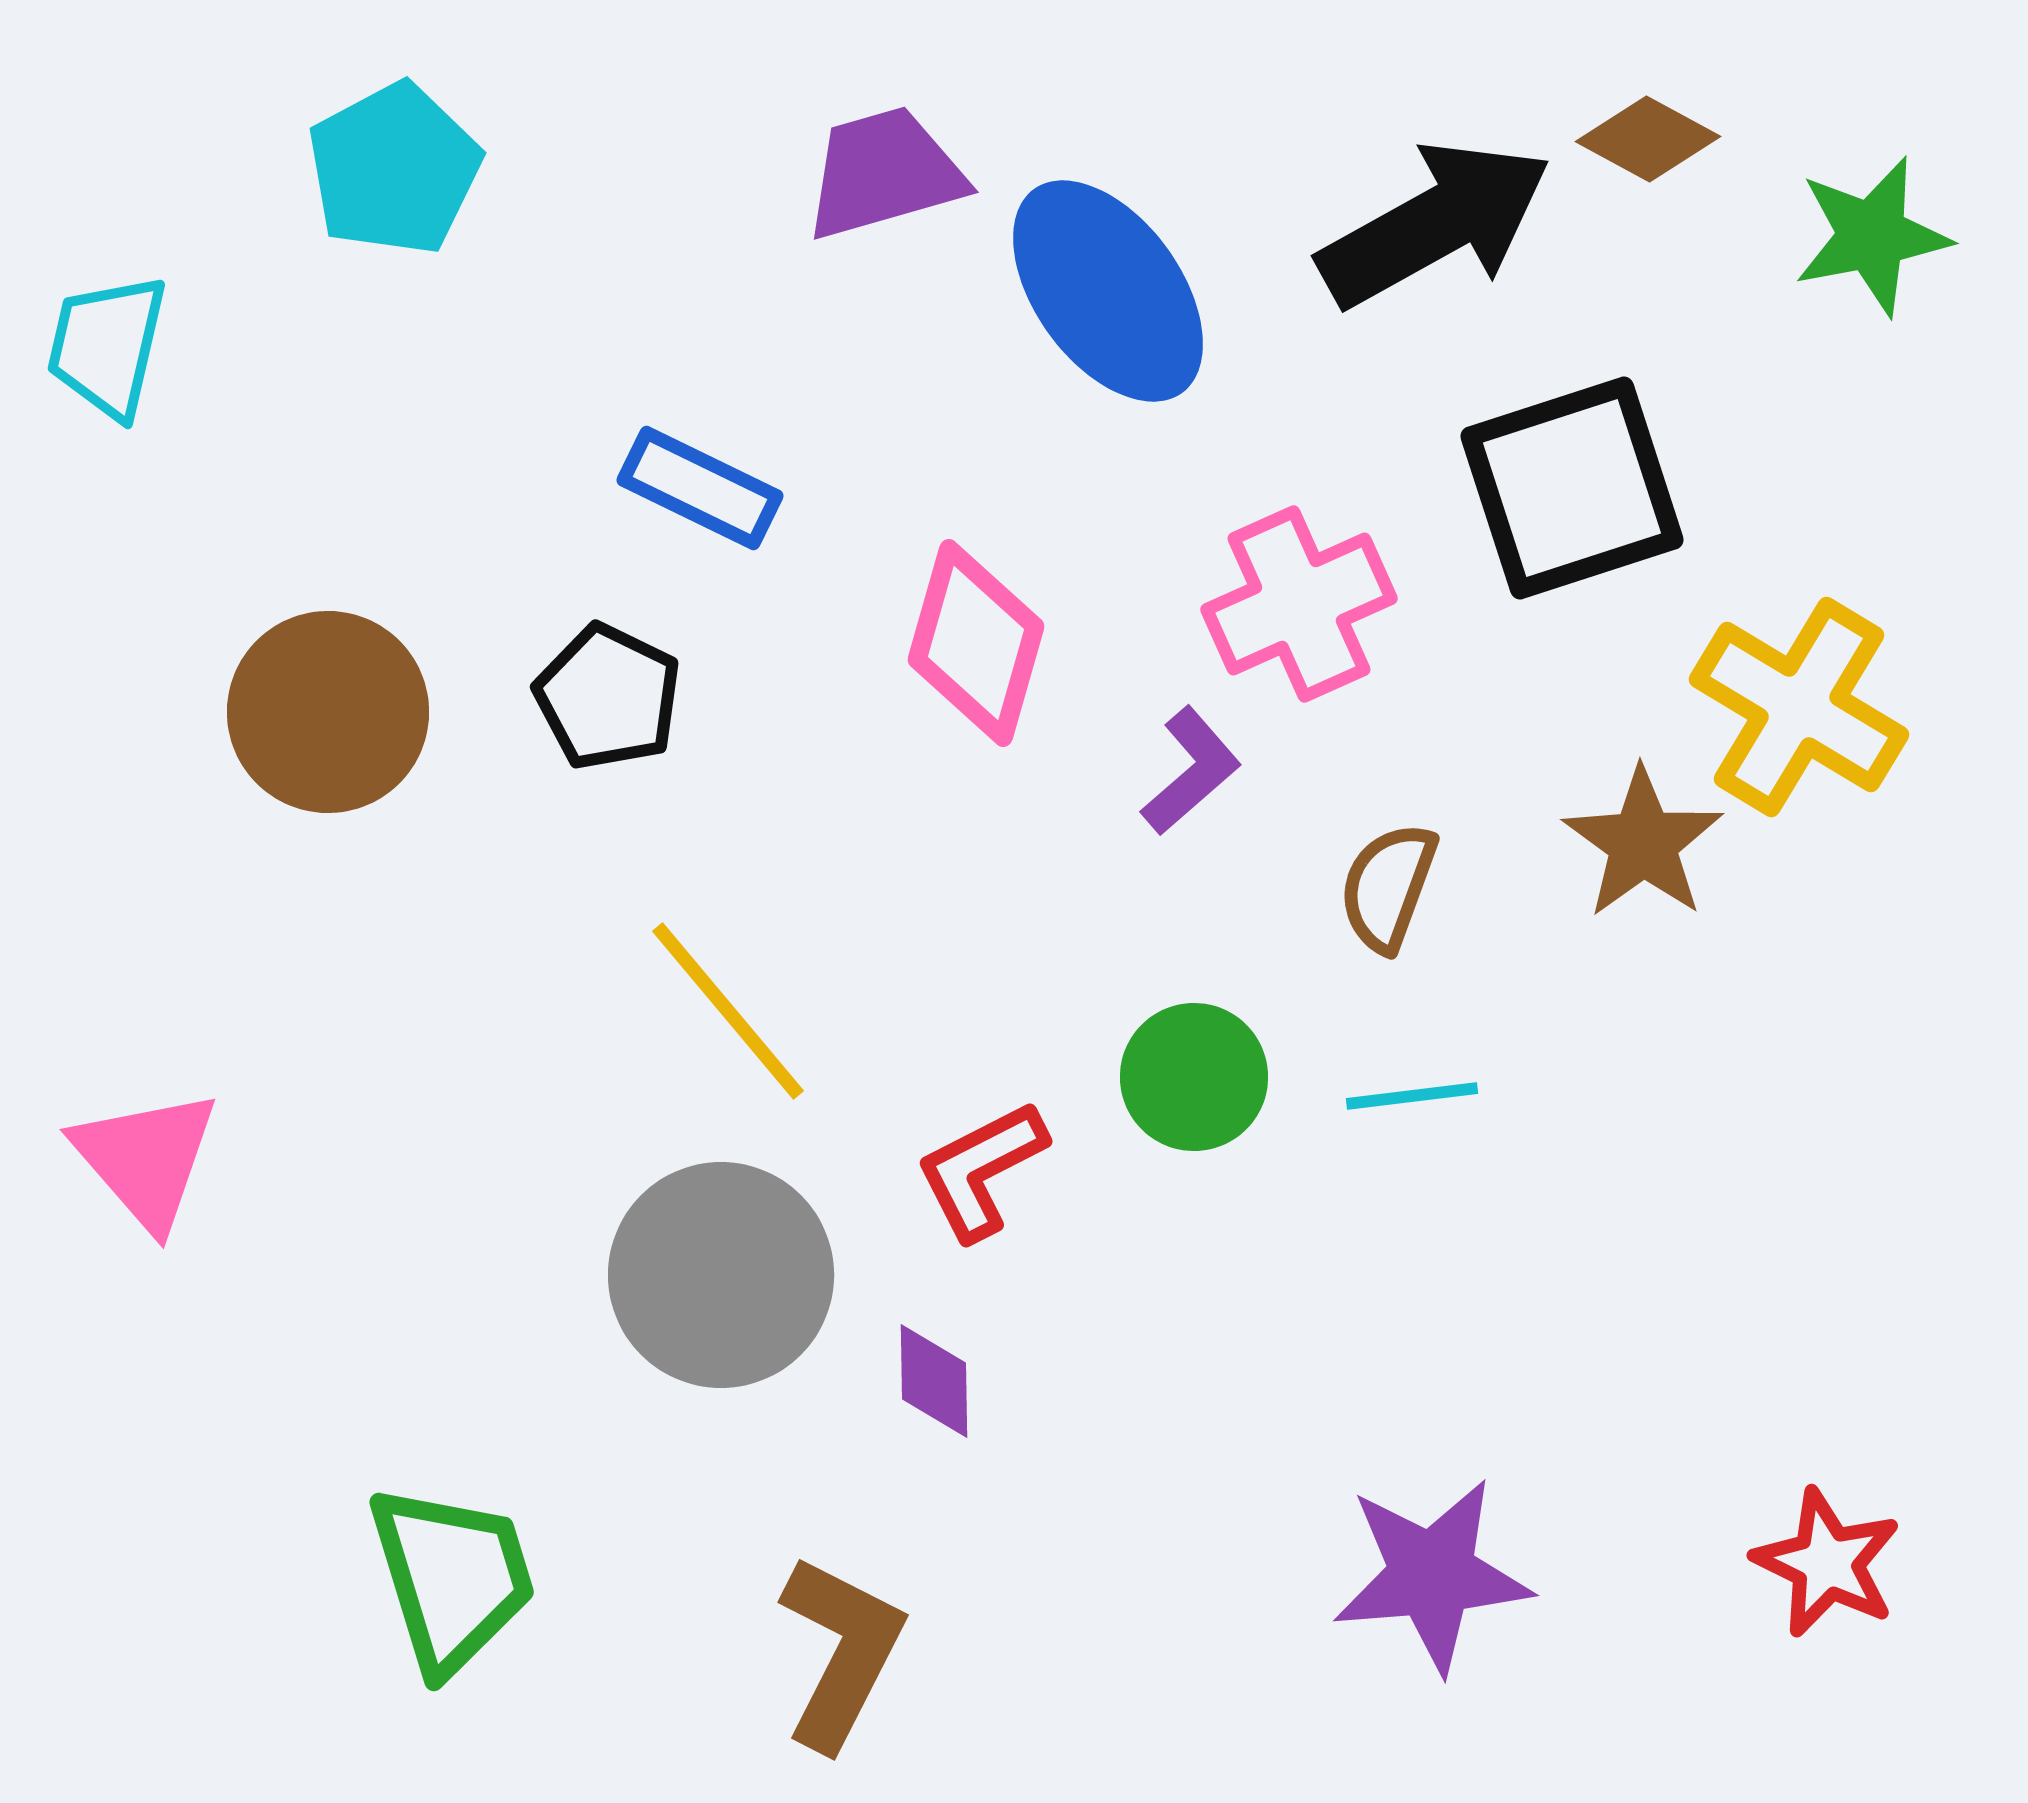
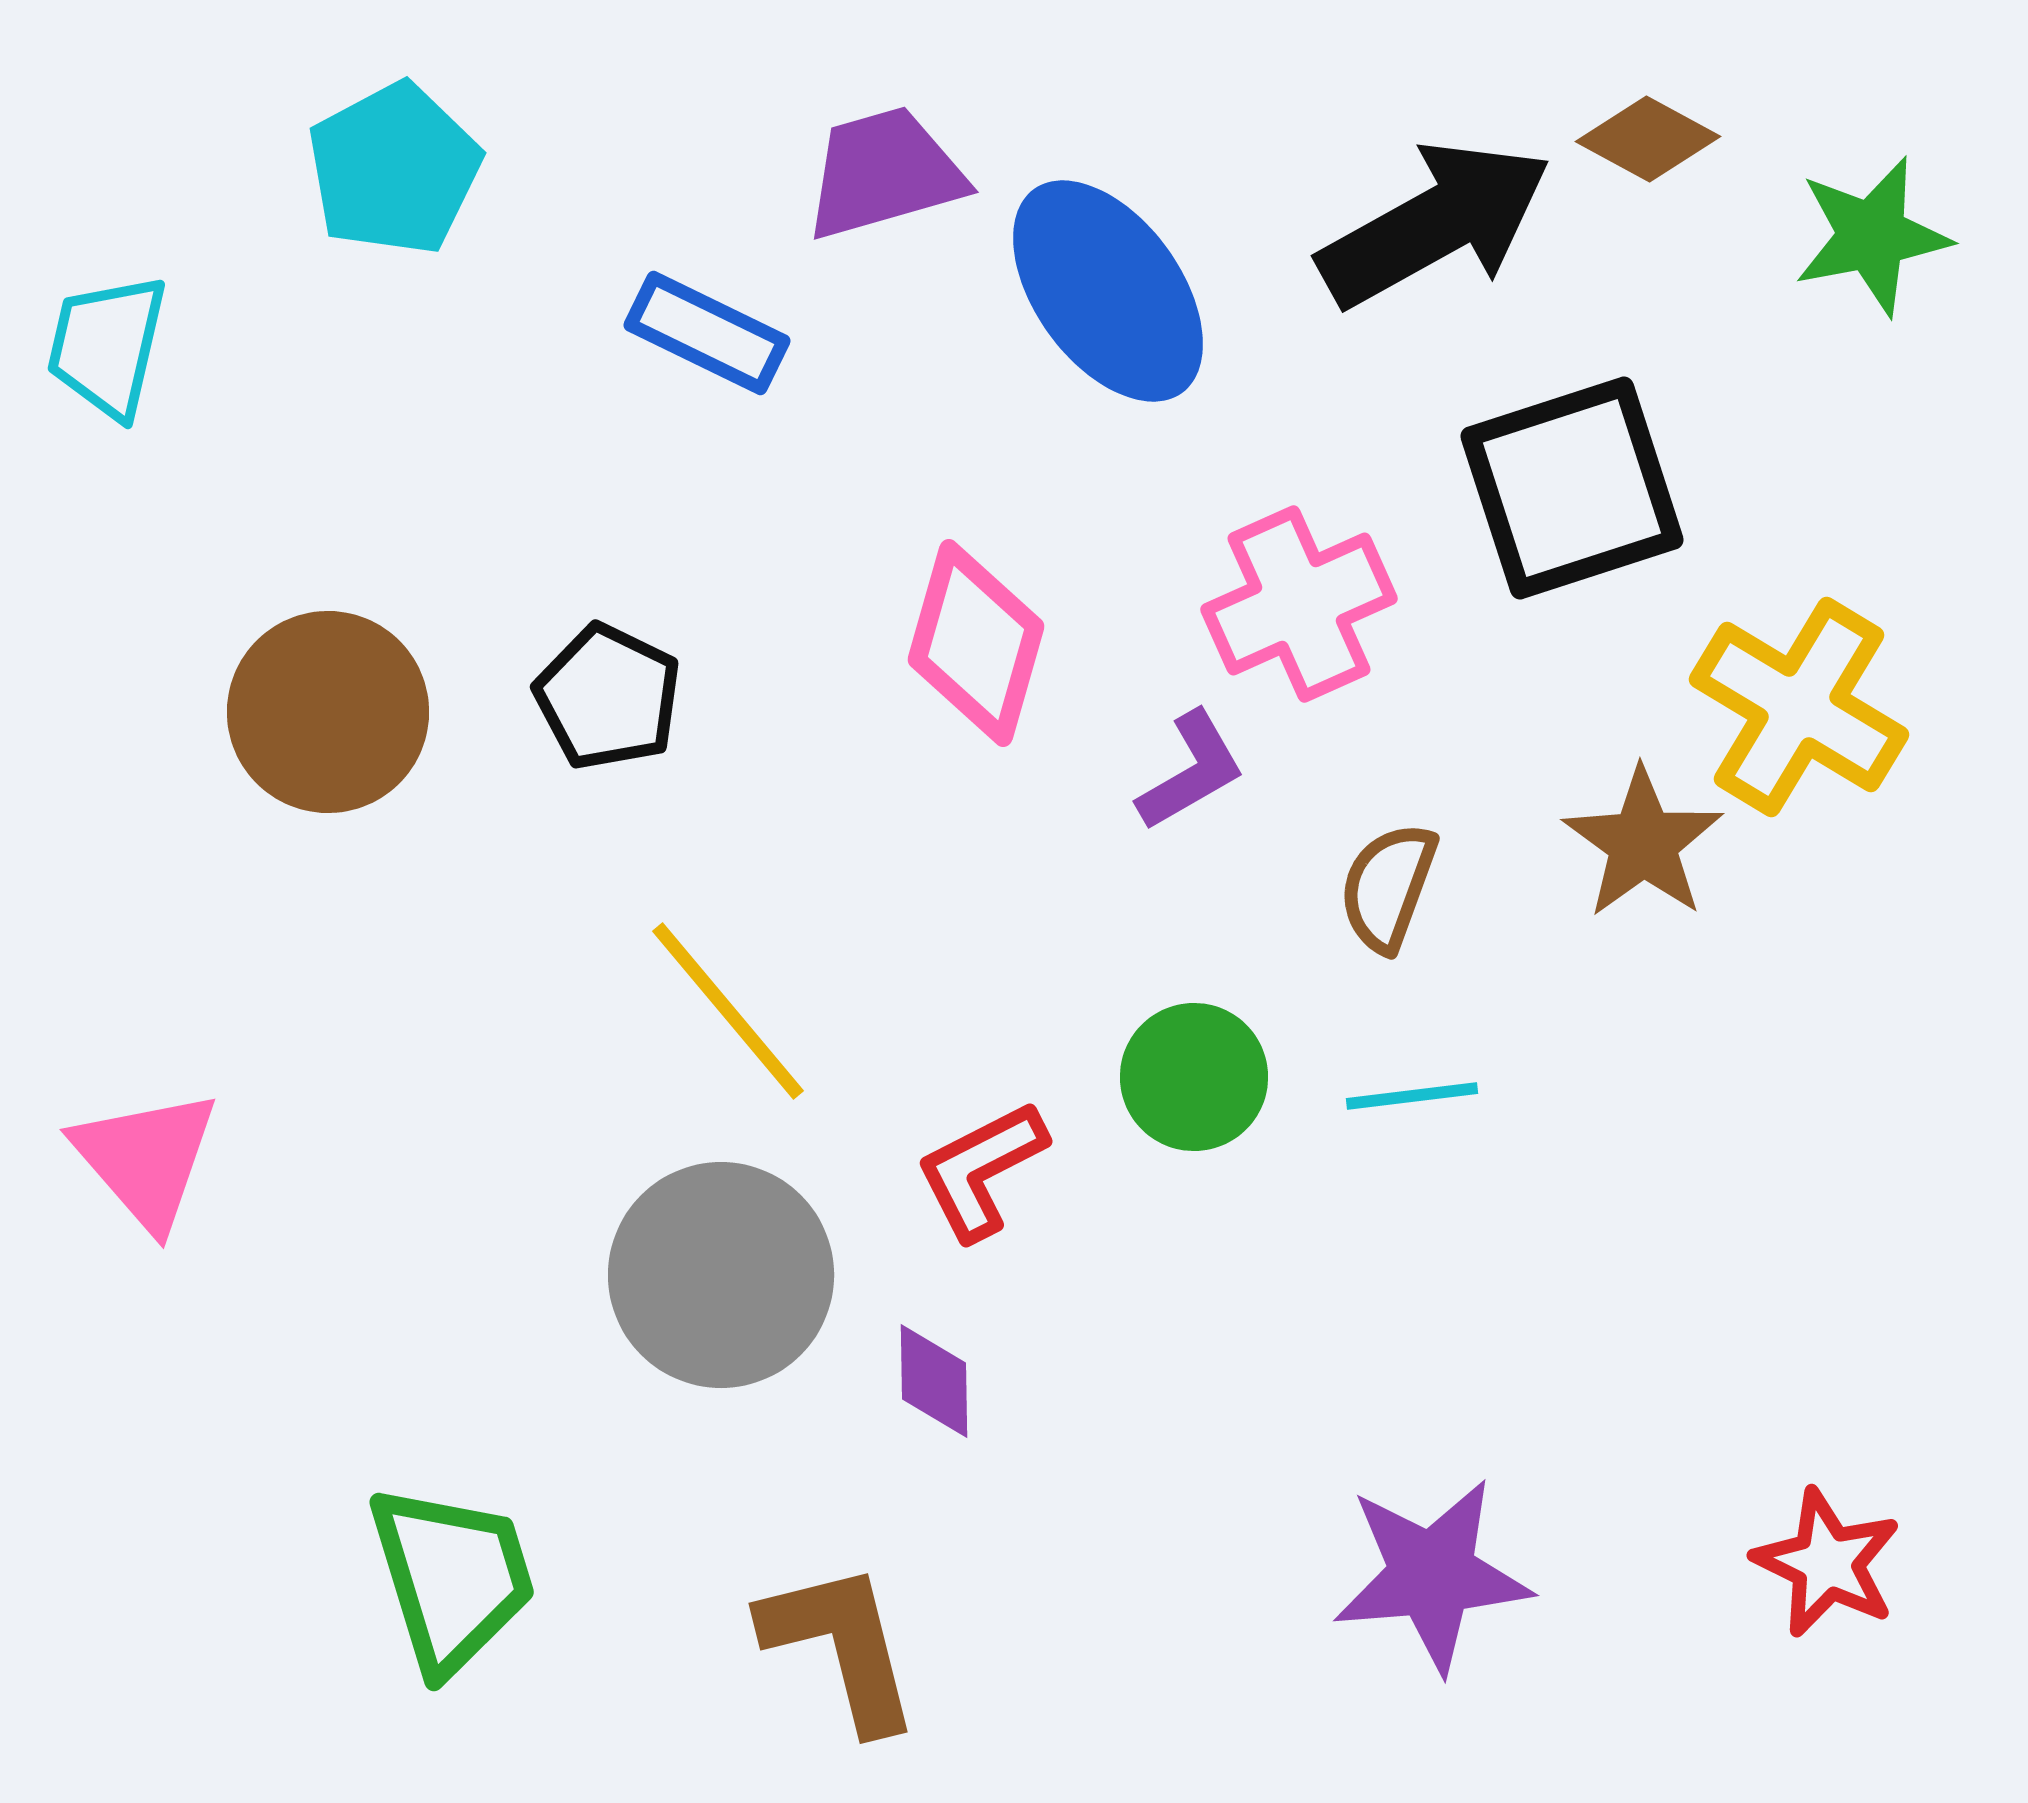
blue rectangle: moved 7 px right, 155 px up
purple L-shape: rotated 11 degrees clockwise
brown L-shape: moved 6 px up; rotated 41 degrees counterclockwise
